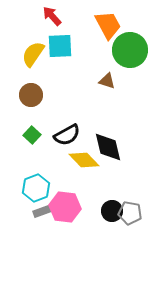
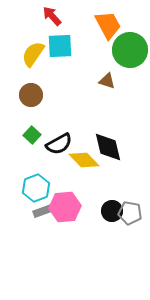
black semicircle: moved 8 px left, 9 px down
pink hexagon: rotated 12 degrees counterclockwise
